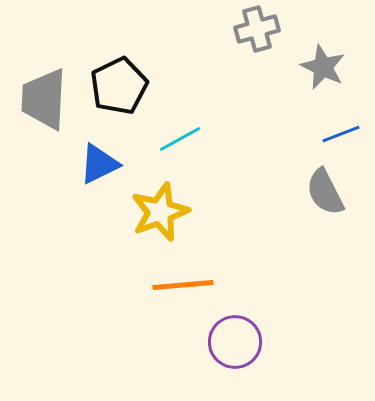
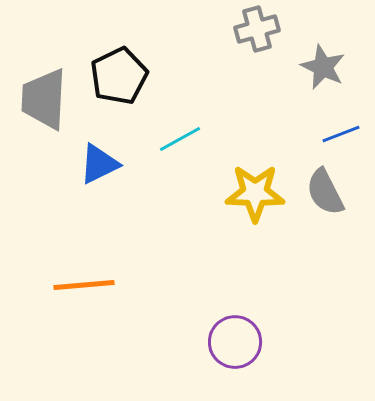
black pentagon: moved 10 px up
yellow star: moved 95 px right, 19 px up; rotated 22 degrees clockwise
orange line: moved 99 px left
